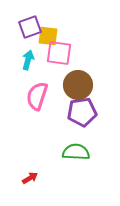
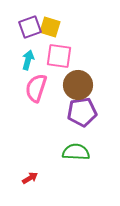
yellow square: moved 2 px right, 9 px up; rotated 10 degrees clockwise
pink square: moved 3 px down
pink semicircle: moved 1 px left, 8 px up
